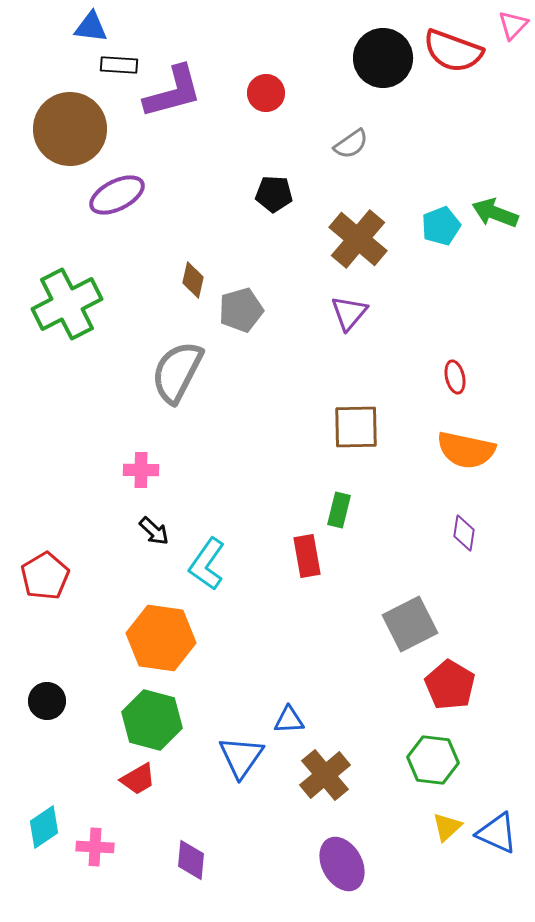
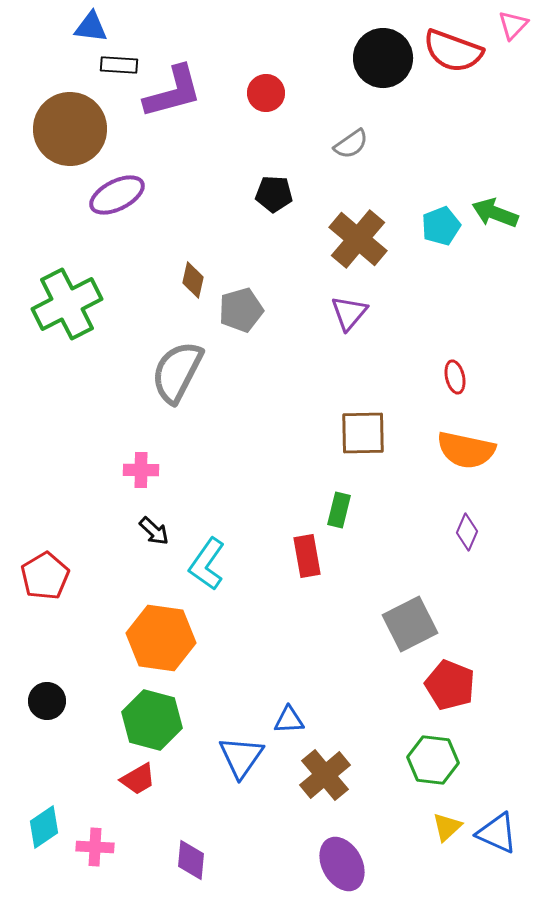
brown square at (356, 427): moved 7 px right, 6 px down
purple diamond at (464, 533): moved 3 px right, 1 px up; rotated 15 degrees clockwise
red pentagon at (450, 685): rotated 9 degrees counterclockwise
